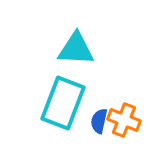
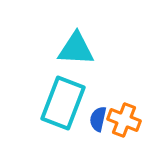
blue semicircle: moved 1 px left, 2 px up
